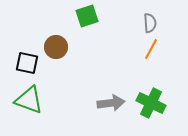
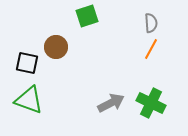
gray semicircle: moved 1 px right
gray arrow: rotated 20 degrees counterclockwise
